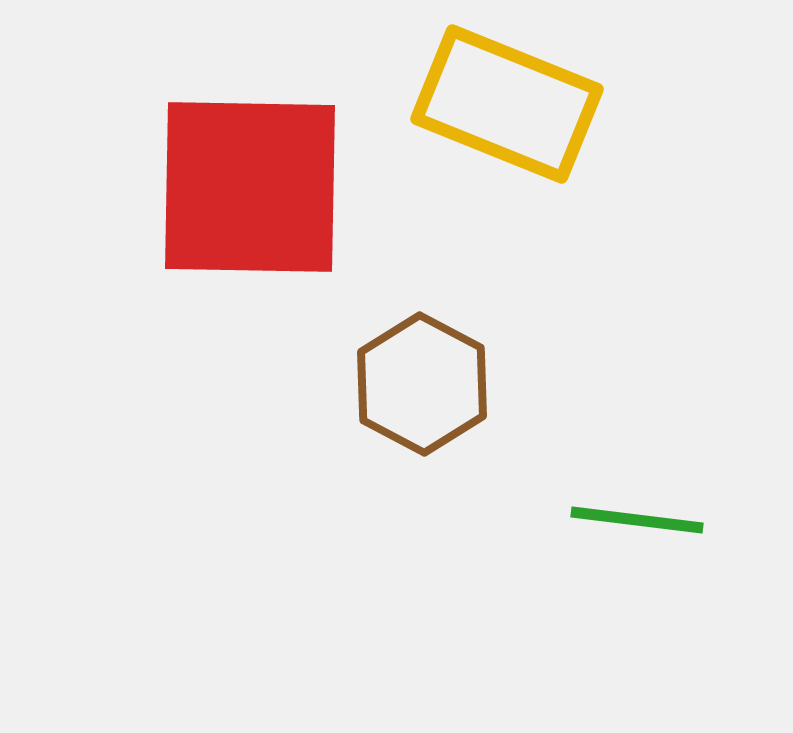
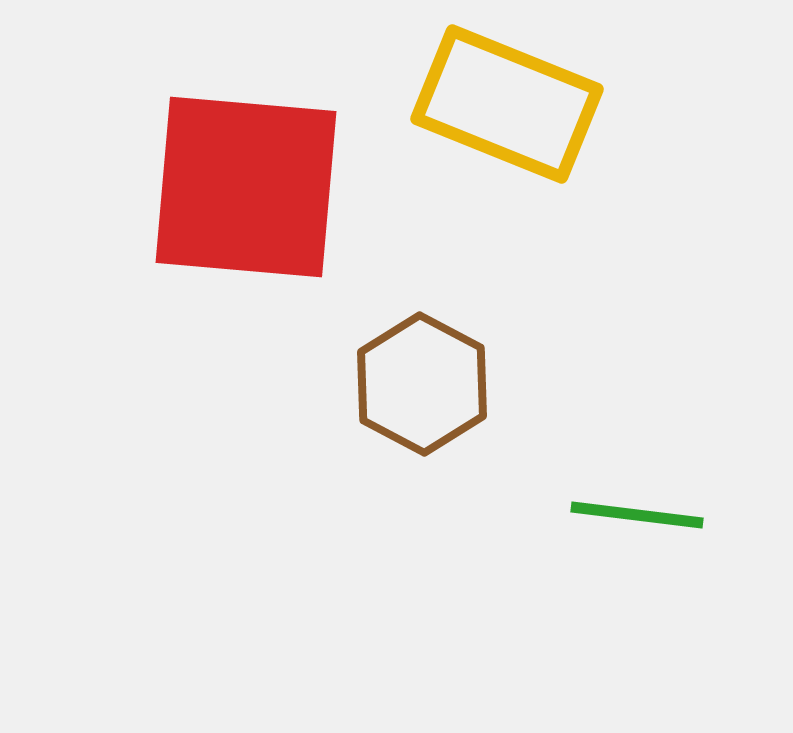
red square: moved 4 px left; rotated 4 degrees clockwise
green line: moved 5 px up
